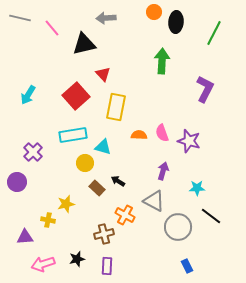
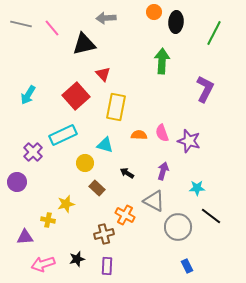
gray line: moved 1 px right, 6 px down
cyan rectangle: moved 10 px left; rotated 16 degrees counterclockwise
cyan triangle: moved 2 px right, 2 px up
black arrow: moved 9 px right, 8 px up
